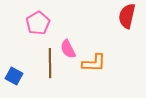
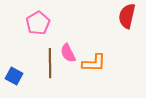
pink semicircle: moved 4 px down
